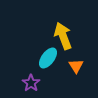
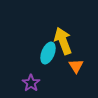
yellow arrow: moved 5 px down
cyan ellipse: moved 5 px up; rotated 15 degrees counterclockwise
